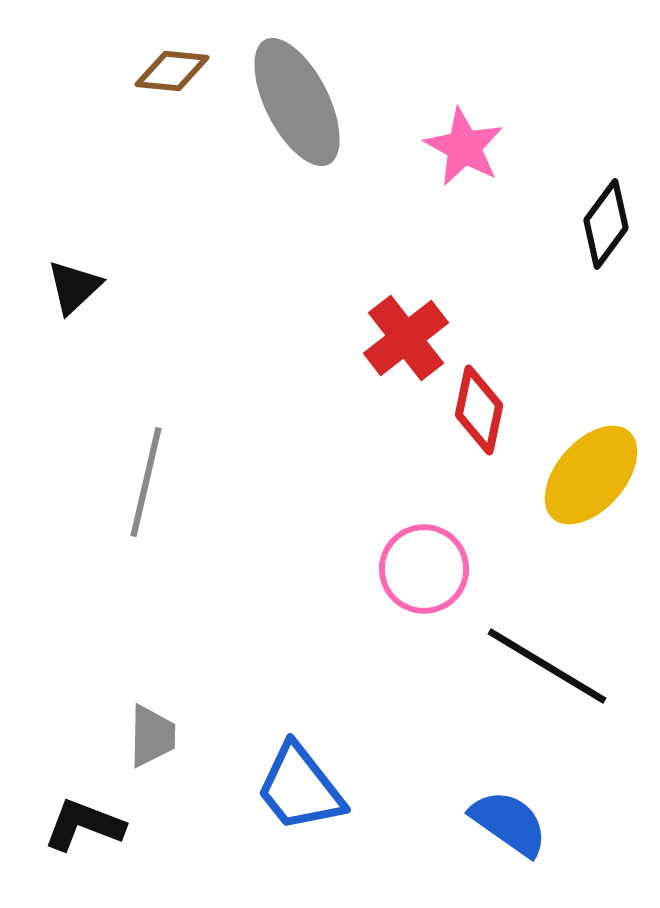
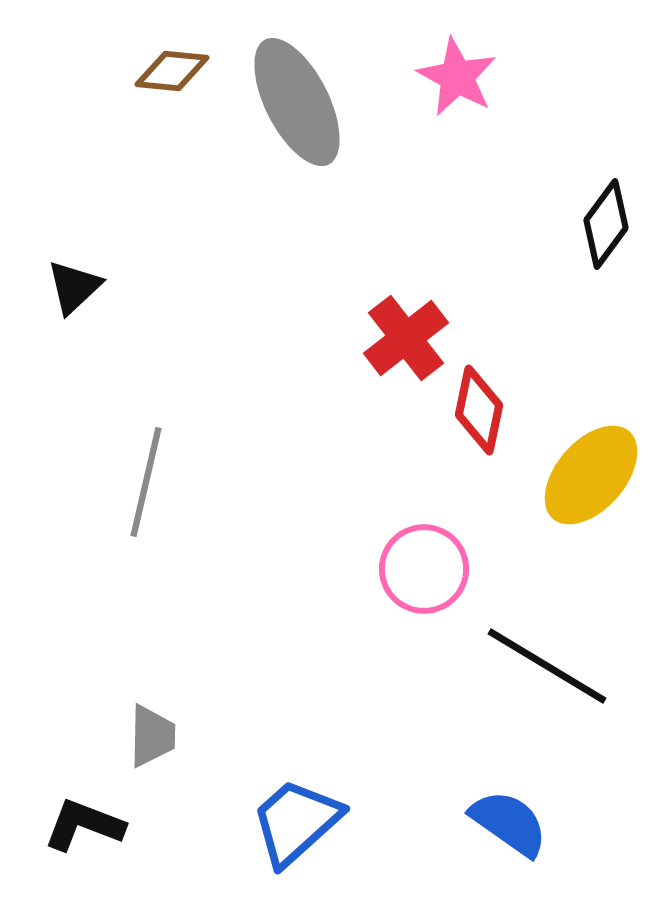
pink star: moved 7 px left, 70 px up
blue trapezoid: moved 4 px left, 34 px down; rotated 86 degrees clockwise
